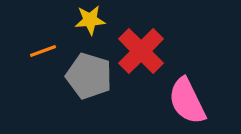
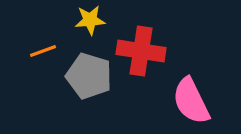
red cross: rotated 36 degrees counterclockwise
pink semicircle: moved 4 px right
